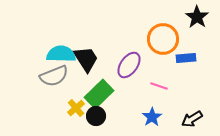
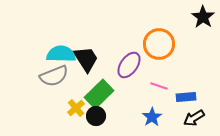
black star: moved 6 px right
orange circle: moved 4 px left, 5 px down
blue rectangle: moved 39 px down
black arrow: moved 2 px right, 1 px up
